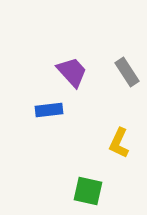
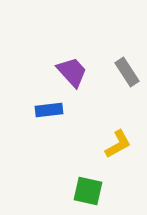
yellow L-shape: moved 1 px left, 1 px down; rotated 144 degrees counterclockwise
